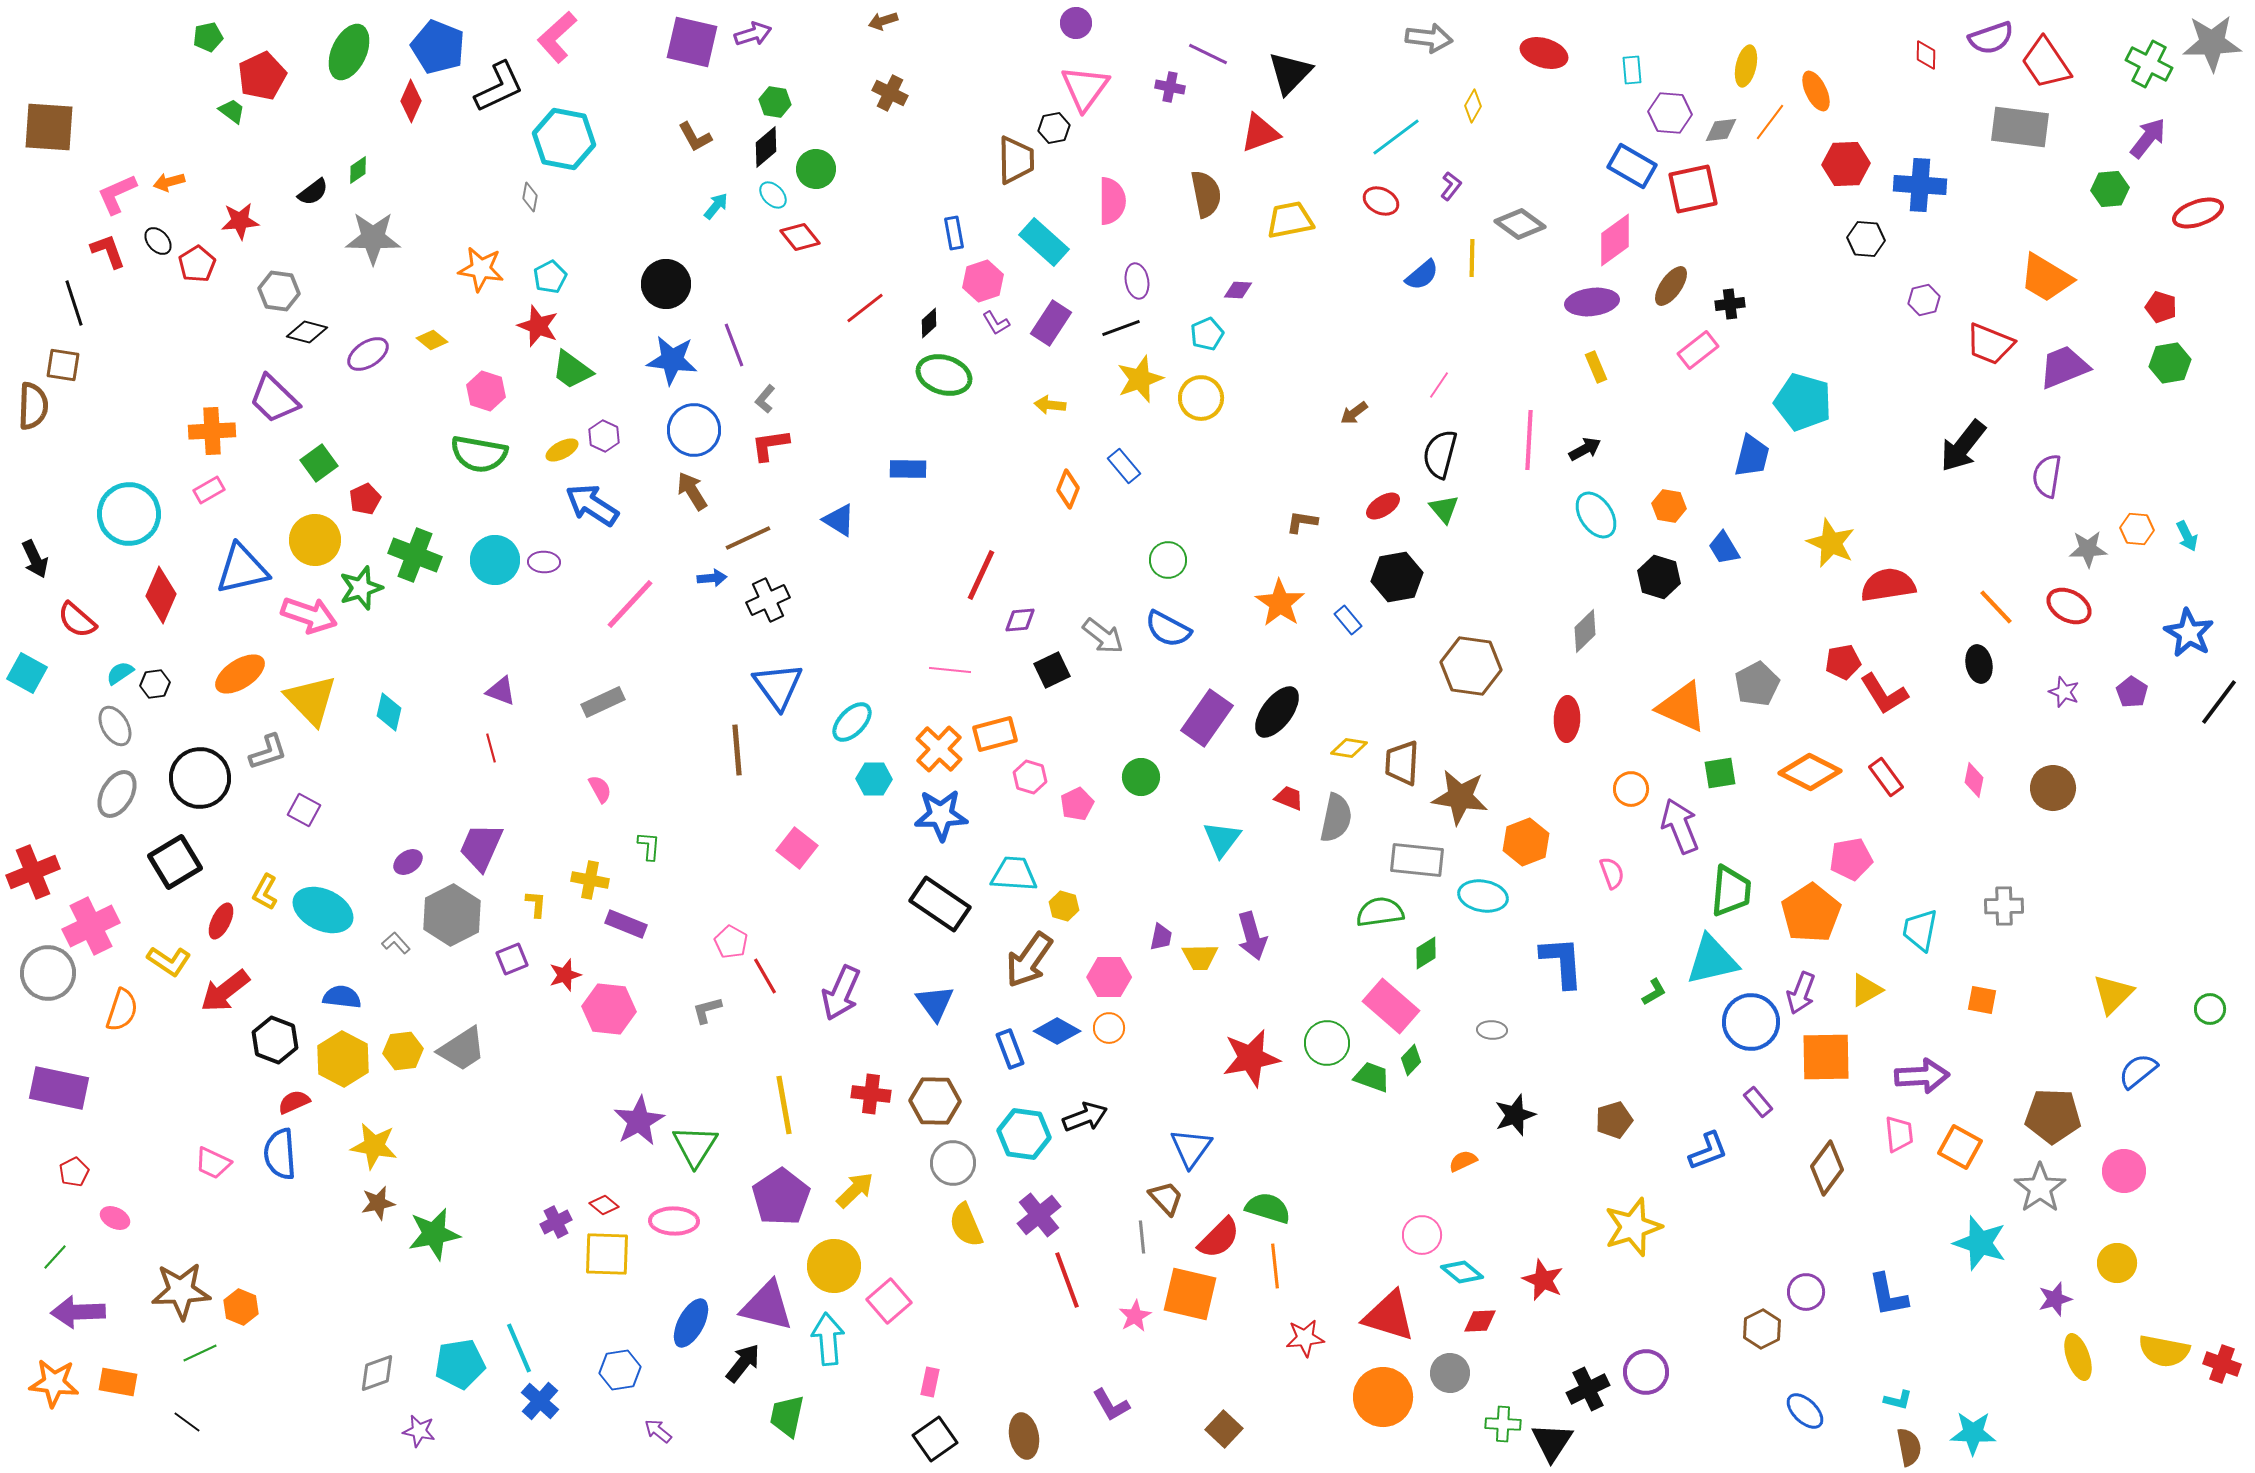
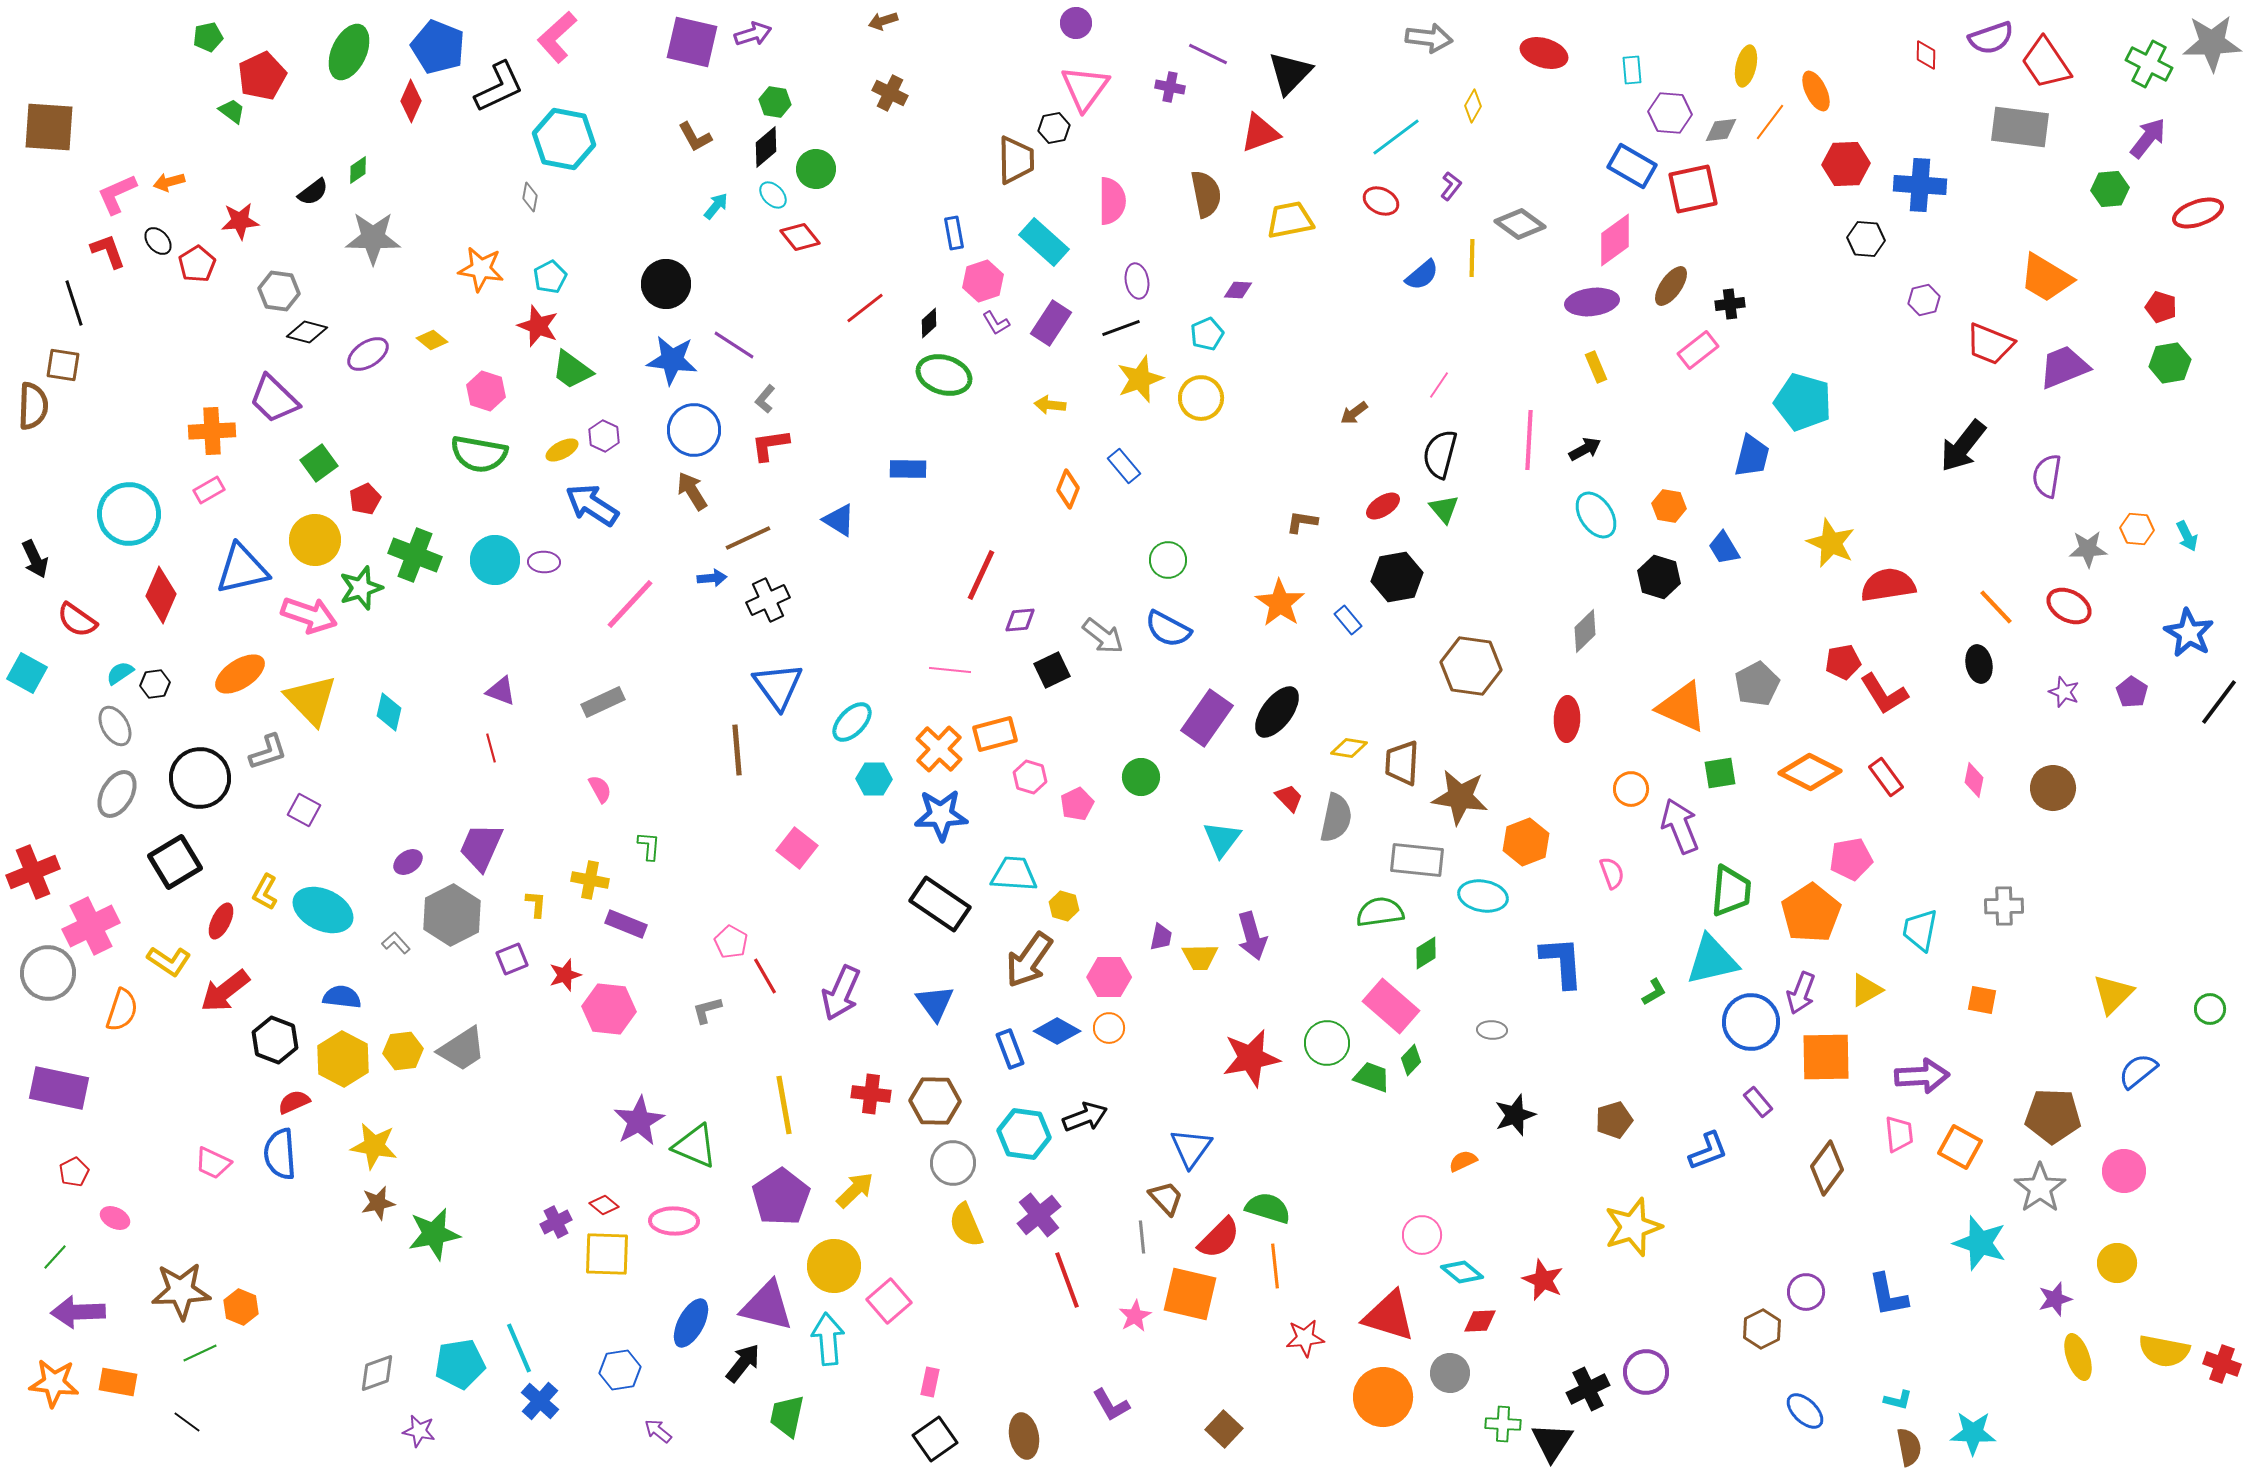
purple line at (734, 345): rotated 36 degrees counterclockwise
red semicircle at (77, 620): rotated 6 degrees counterclockwise
red trapezoid at (1289, 798): rotated 24 degrees clockwise
green triangle at (695, 1146): rotated 39 degrees counterclockwise
